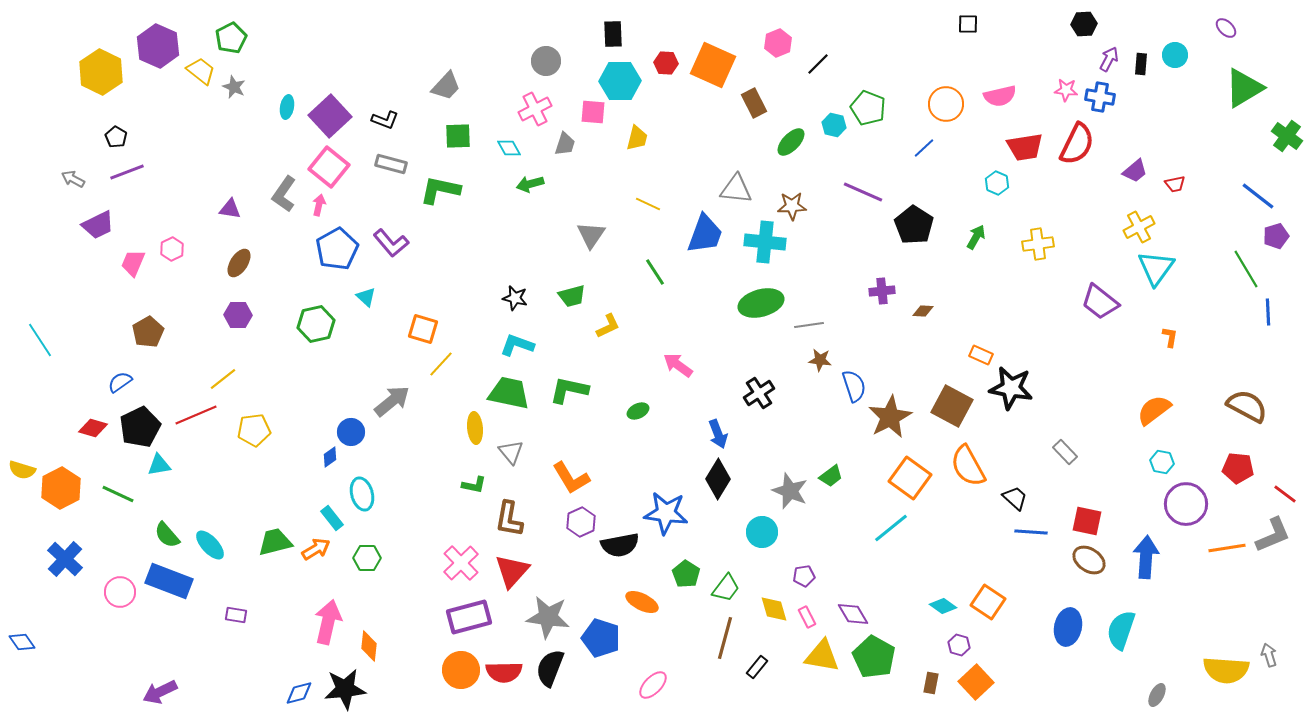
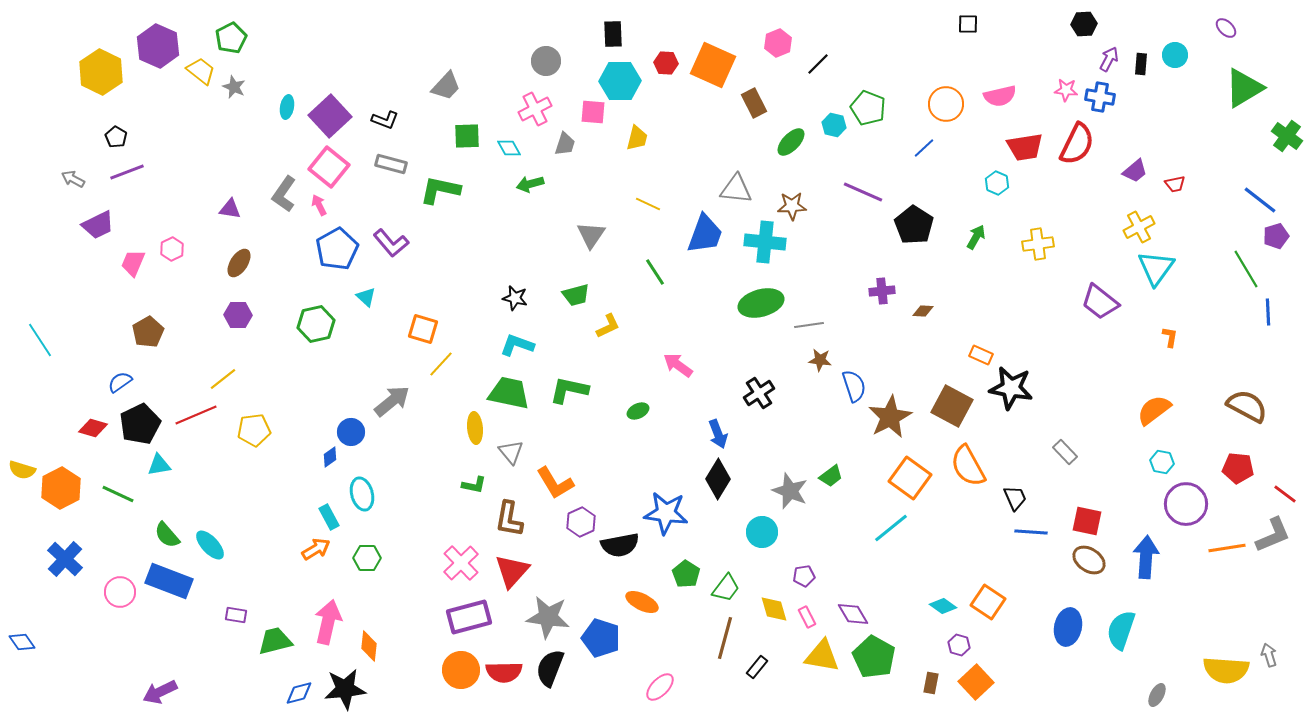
green square at (458, 136): moved 9 px right
blue line at (1258, 196): moved 2 px right, 4 px down
pink arrow at (319, 205): rotated 40 degrees counterclockwise
green trapezoid at (572, 296): moved 4 px right, 1 px up
black pentagon at (140, 427): moved 3 px up
orange L-shape at (571, 478): moved 16 px left, 5 px down
black trapezoid at (1015, 498): rotated 24 degrees clockwise
cyan rectangle at (332, 518): moved 3 px left, 1 px up; rotated 10 degrees clockwise
green trapezoid at (275, 542): moved 99 px down
pink ellipse at (653, 685): moved 7 px right, 2 px down
